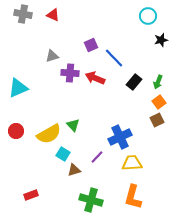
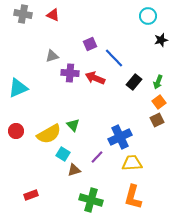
purple square: moved 1 px left, 1 px up
